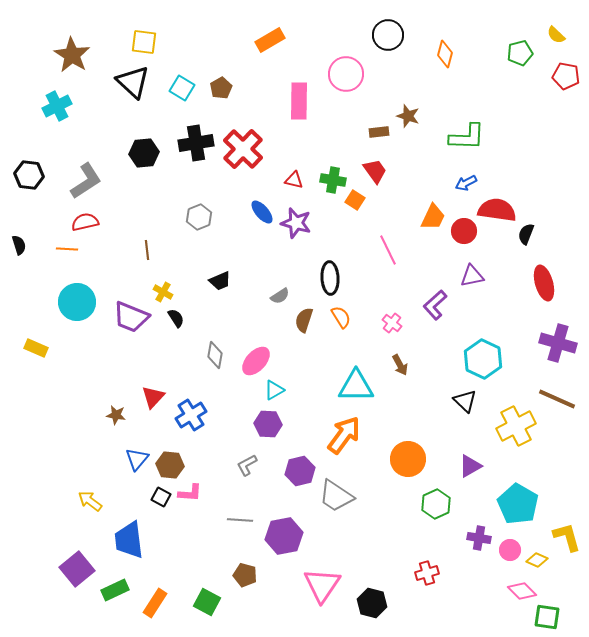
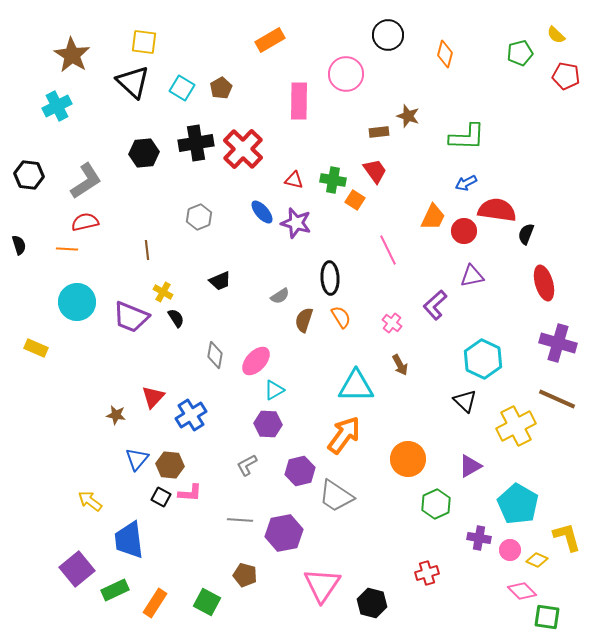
purple hexagon at (284, 536): moved 3 px up
